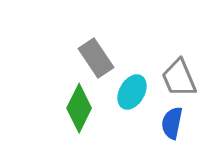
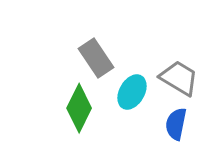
gray trapezoid: rotated 144 degrees clockwise
blue semicircle: moved 4 px right, 1 px down
